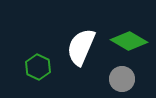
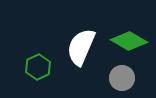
green hexagon: rotated 10 degrees clockwise
gray circle: moved 1 px up
